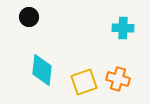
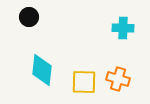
yellow square: rotated 20 degrees clockwise
